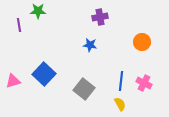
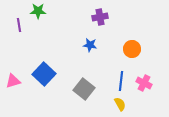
orange circle: moved 10 px left, 7 px down
